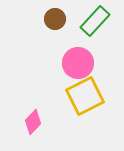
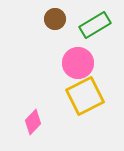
green rectangle: moved 4 px down; rotated 16 degrees clockwise
